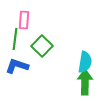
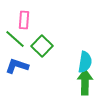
green line: rotated 55 degrees counterclockwise
